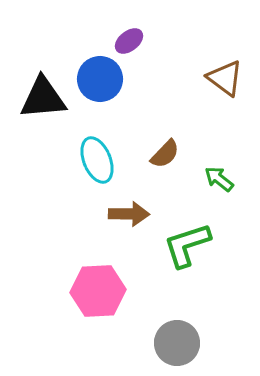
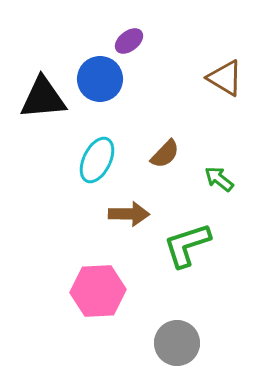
brown triangle: rotated 6 degrees counterclockwise
cyan ellipse: rotated 48 degrees clockwise
